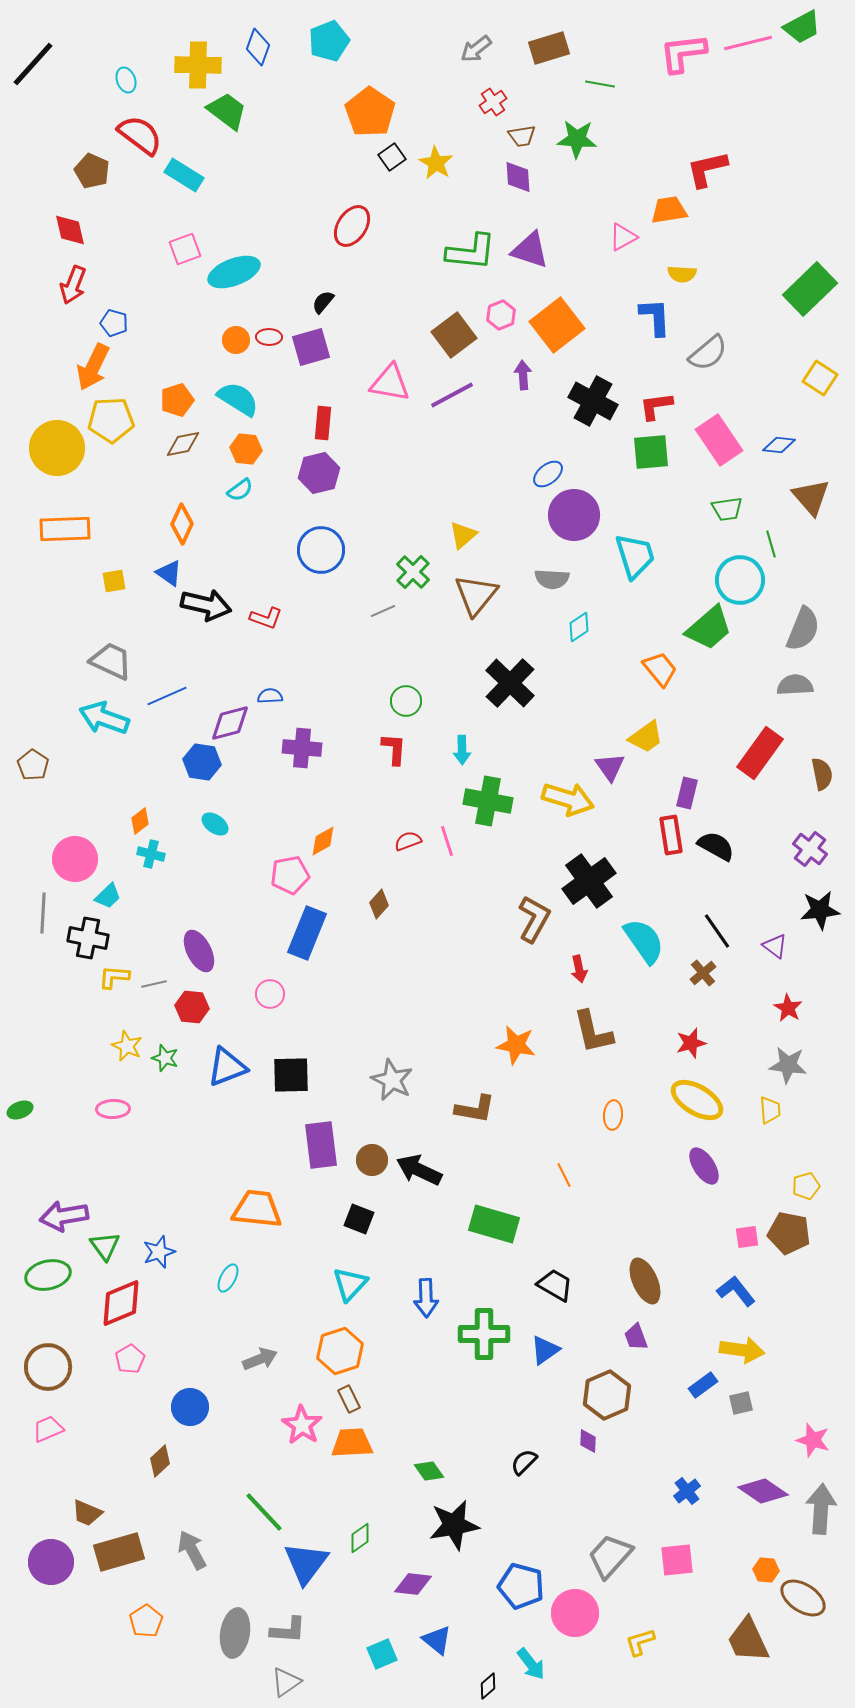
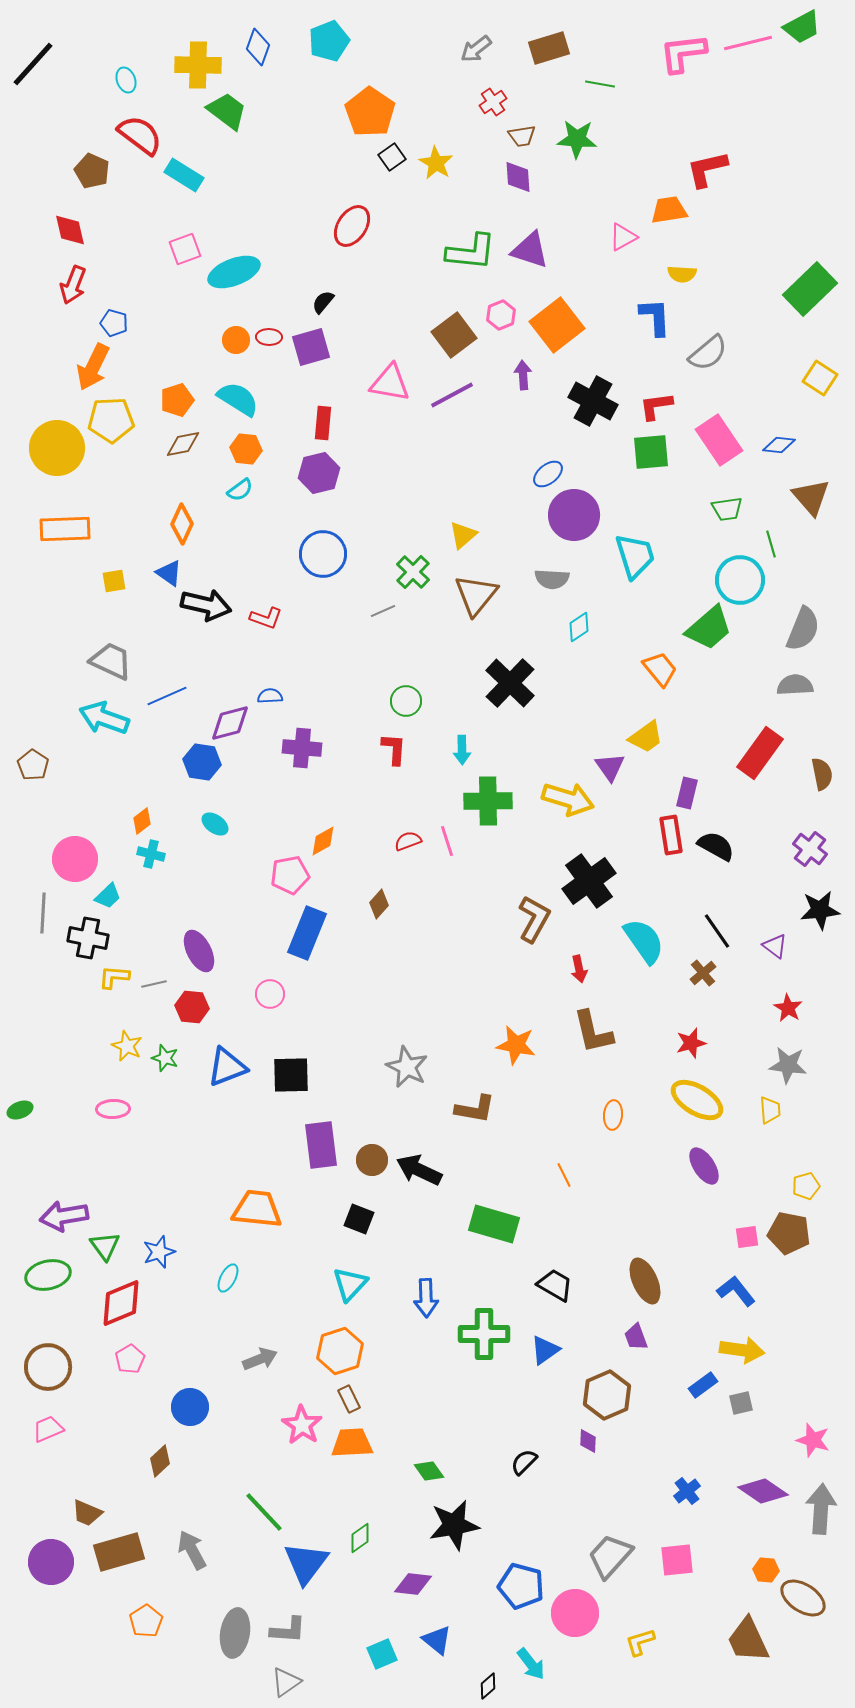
blue circle at (321, 550): moved 2 px right, 4 px down
green cross at (488, 801): rotated 12 degrees counterclockwise
orange diamond at (140, 821): moved 2 px right
gray star at (392, 1080): moved 15 px right, 13 px up
